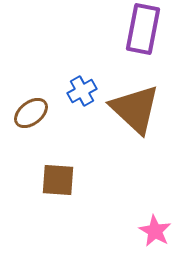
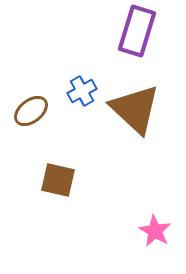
purple rectangle: moved 6 px left, 2 px down; rotated 6 degrees clockwise
brown ellipse: moved 2 px up
brown square: rotated 9 degrees clockwise
